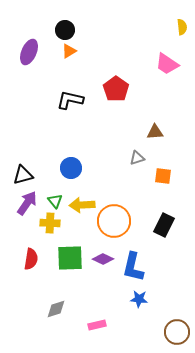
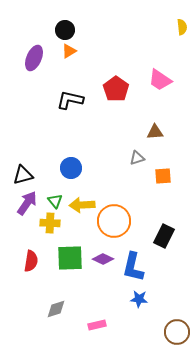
purple ellipse: moved 5 px right, 6 px down
pink trapezoid: moved 7 px left, 16 px down
orange square: rotated 12 degrees counterclockwise
black rectangle: moved 11 px down
red semicircle: moved 2 px down
